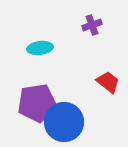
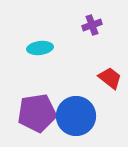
red trapezoid: moved 2 px right, 4 px up
purple pentagon: moved 10 px down
blue circle: moved 12 px right, 6 px up
